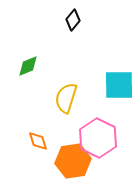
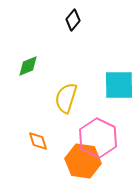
orange hexagon: moved 10 px right; rotated 16 degrees clockwise
